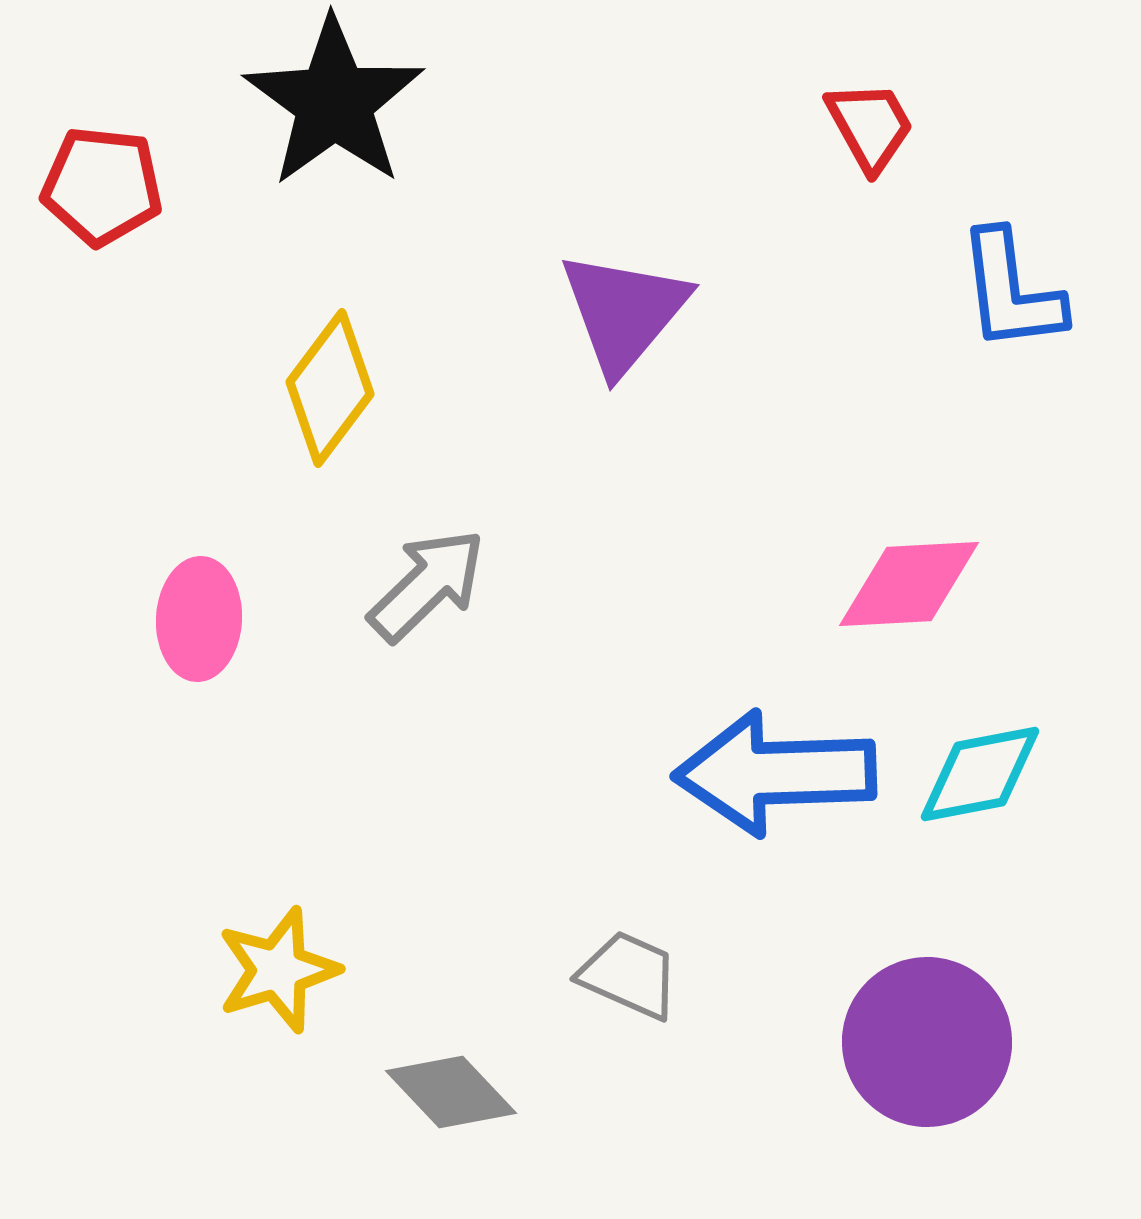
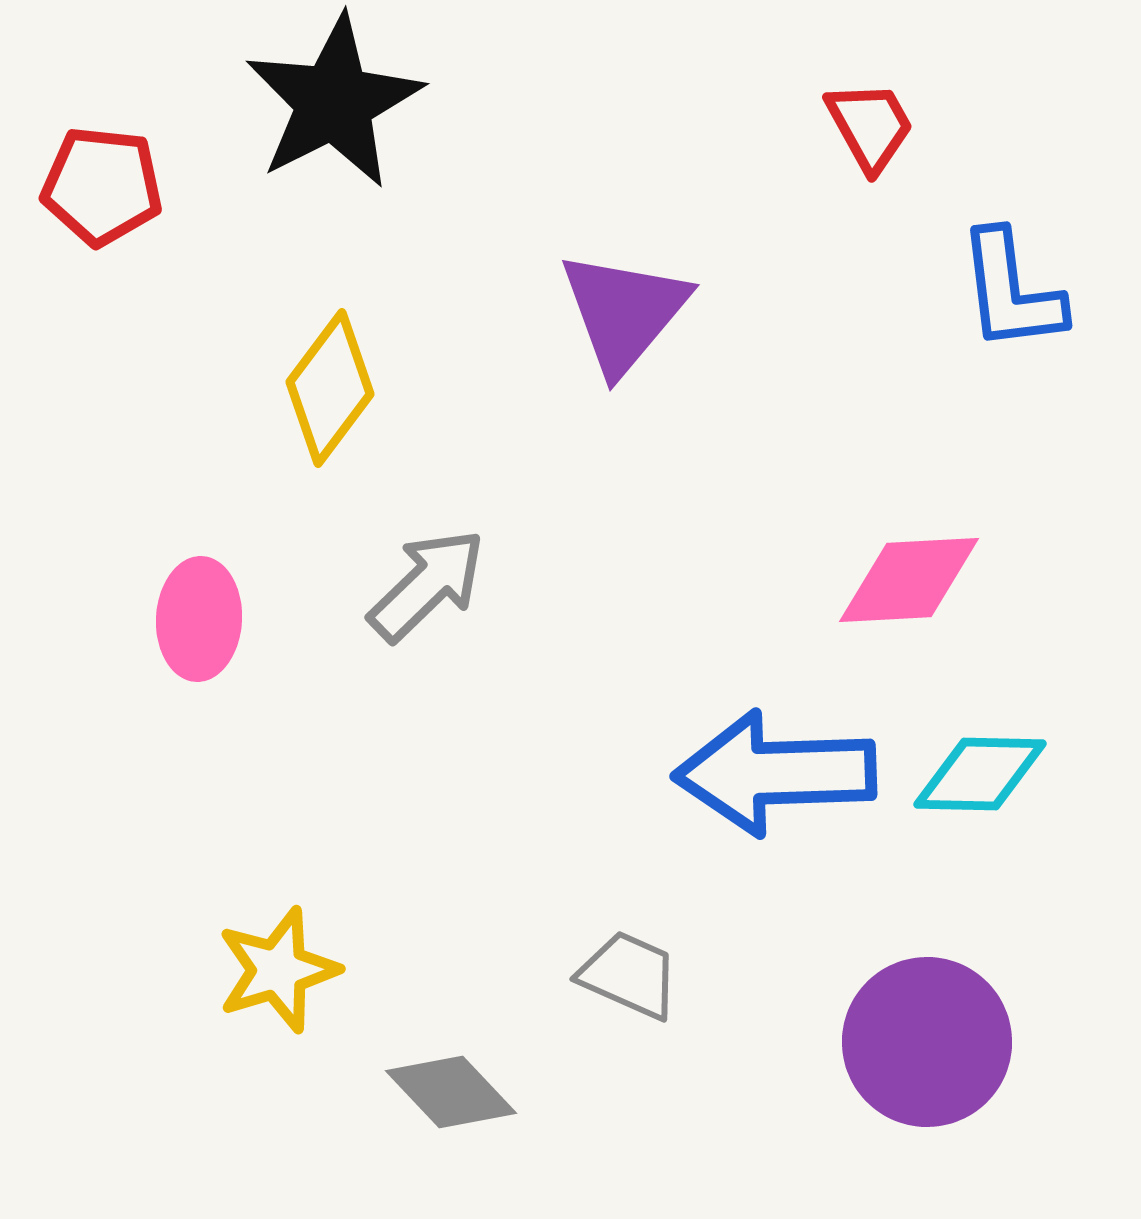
black star: rotated 9 degrees clockwise
pink diamond: moved 4 px up
cyan diamond: rotated 12 degrees clockwise
